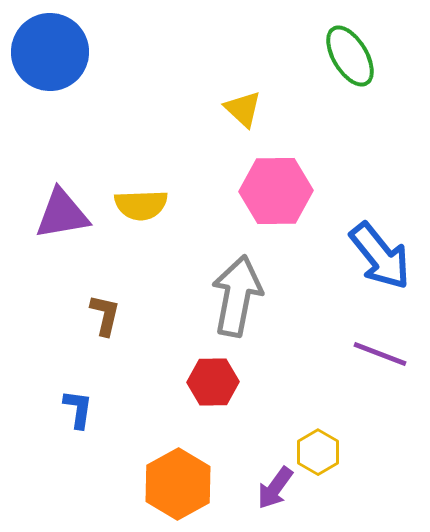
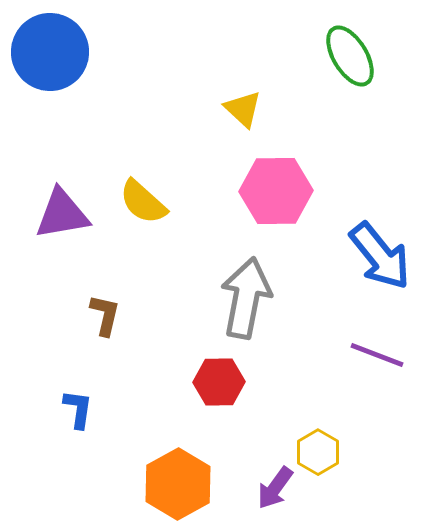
yellow semicircle: moved 2 px right, 3 px up; rotated 44 degrees clockwise
gray arrow: moved 9 px right, 2 px down
purple line: moved 3 px left, 1 px down
red hexagon: moved 6 px right
